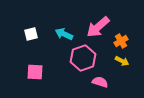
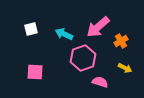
white square: moved 5 px up
yellow arrow: moved 3 px right, 7 px down
